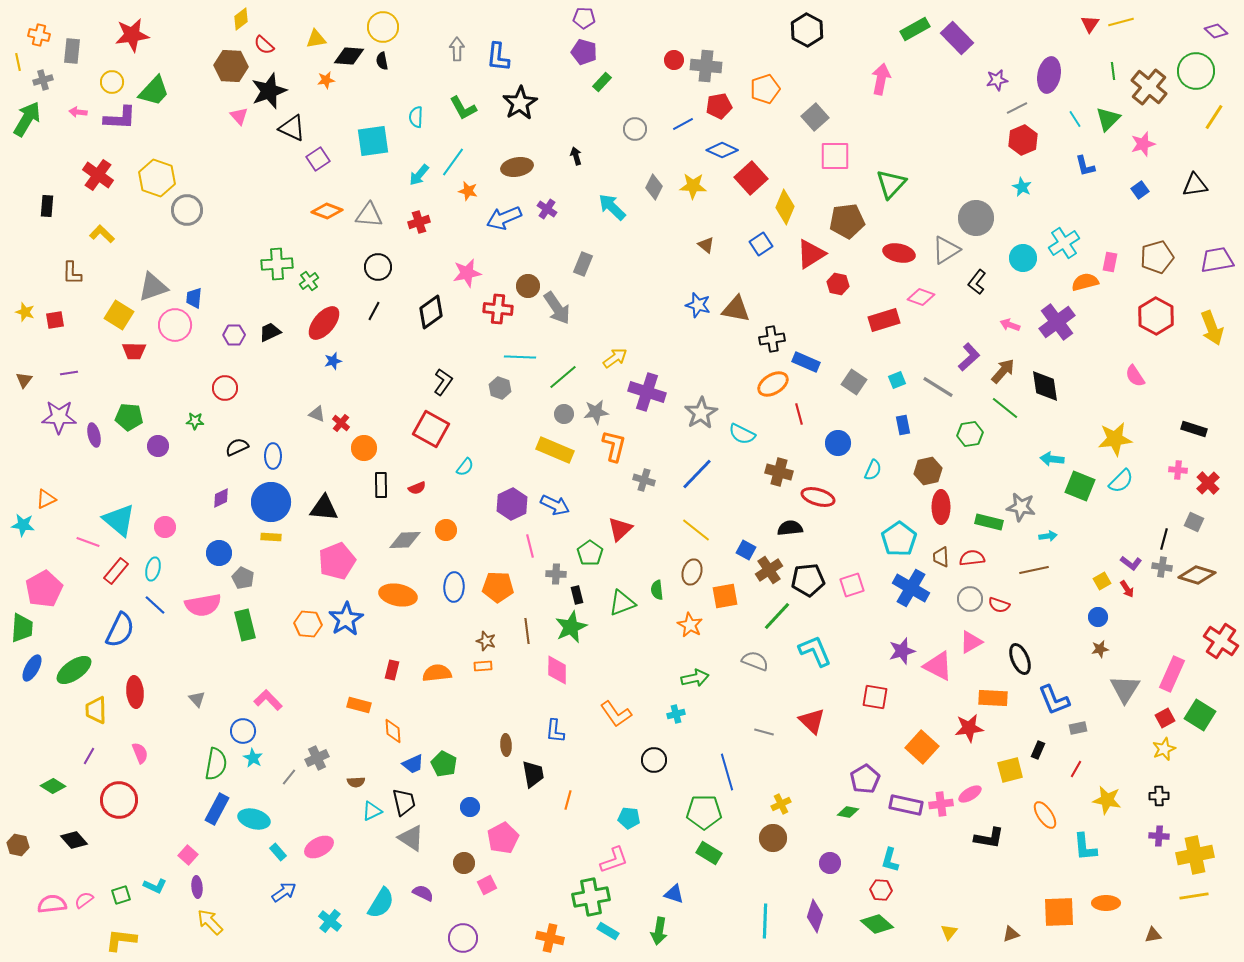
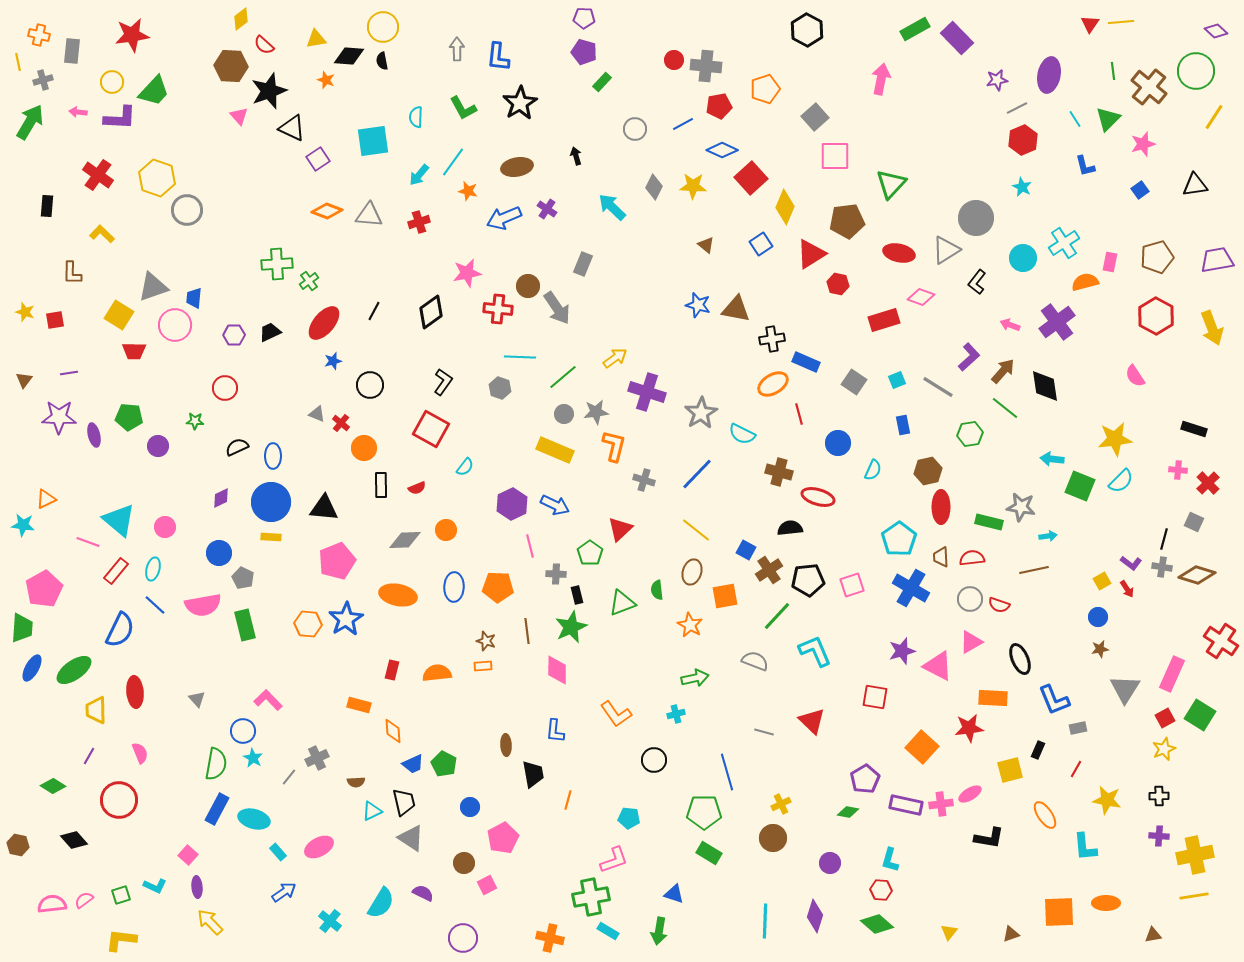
yellow line at (1121, 22): rotated 10 degrees clockwise
orange star at (326, 80): rotated 30 degrees clockwise
green arrow at (27, 119): moved 3 px right, 3 px down
black circle at (378, 267): moved 8 px left, 118 px down
